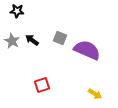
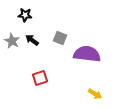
black star: moved 8 px right, 4 px down
purple semicircle: moved 4 px down; rotated 16 degrees counterclockwise
red square: moved 2 px left, 7 px up
